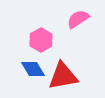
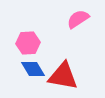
pink hexagon: moved 13 px left, 3 px down; rotated 25 degrees clockwise
red triangle: rotated 20 degrees clockwise
